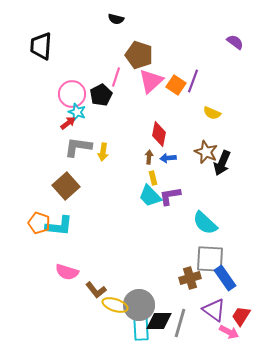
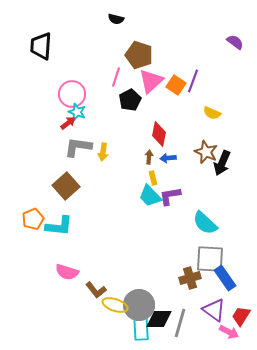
black pentagon: moved 29 px right, 5 px down
orange pentagon: moved 6 px left, 4 px up; rotated 30 degrees clockwise
black diamond: moved 2 px up
